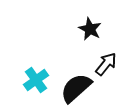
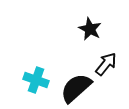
cyan cross: rotated 35 degrees counterclockwise
